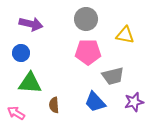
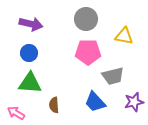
yellow triangle: moved 1 px left, 1 px down
blue circle: moved 8 px right
